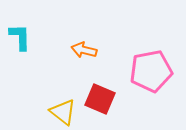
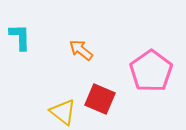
orange arrow: moved 3 px left; rotated 25 degrees clockwise
pink pentagon: rotated 24 degrees counterclockwise
